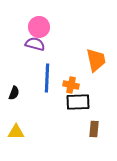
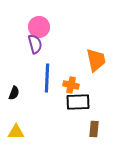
purple semicircle: rotated 60 degrees clockwise
